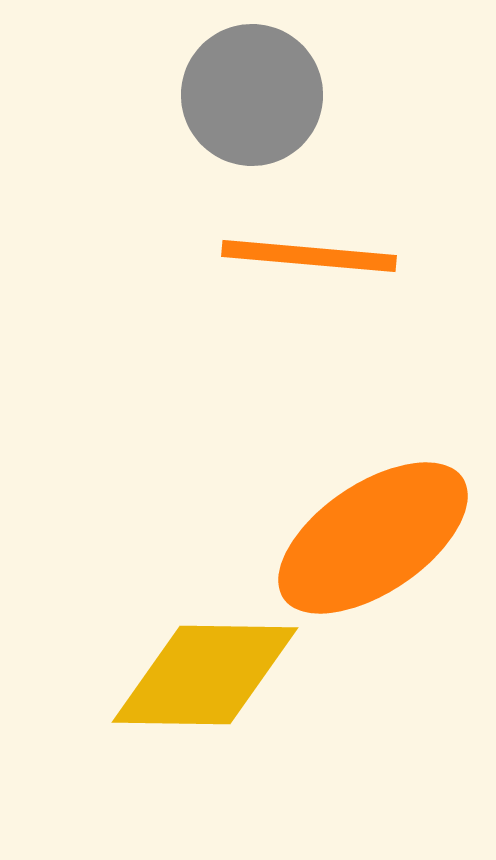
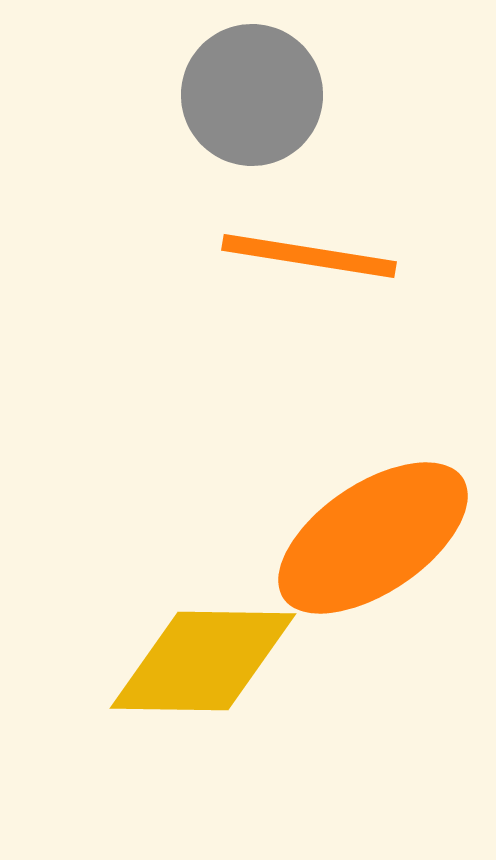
orange line: rotated 4 degrees clockwise
yellow diamond: moved 2 px left, 14 px up
